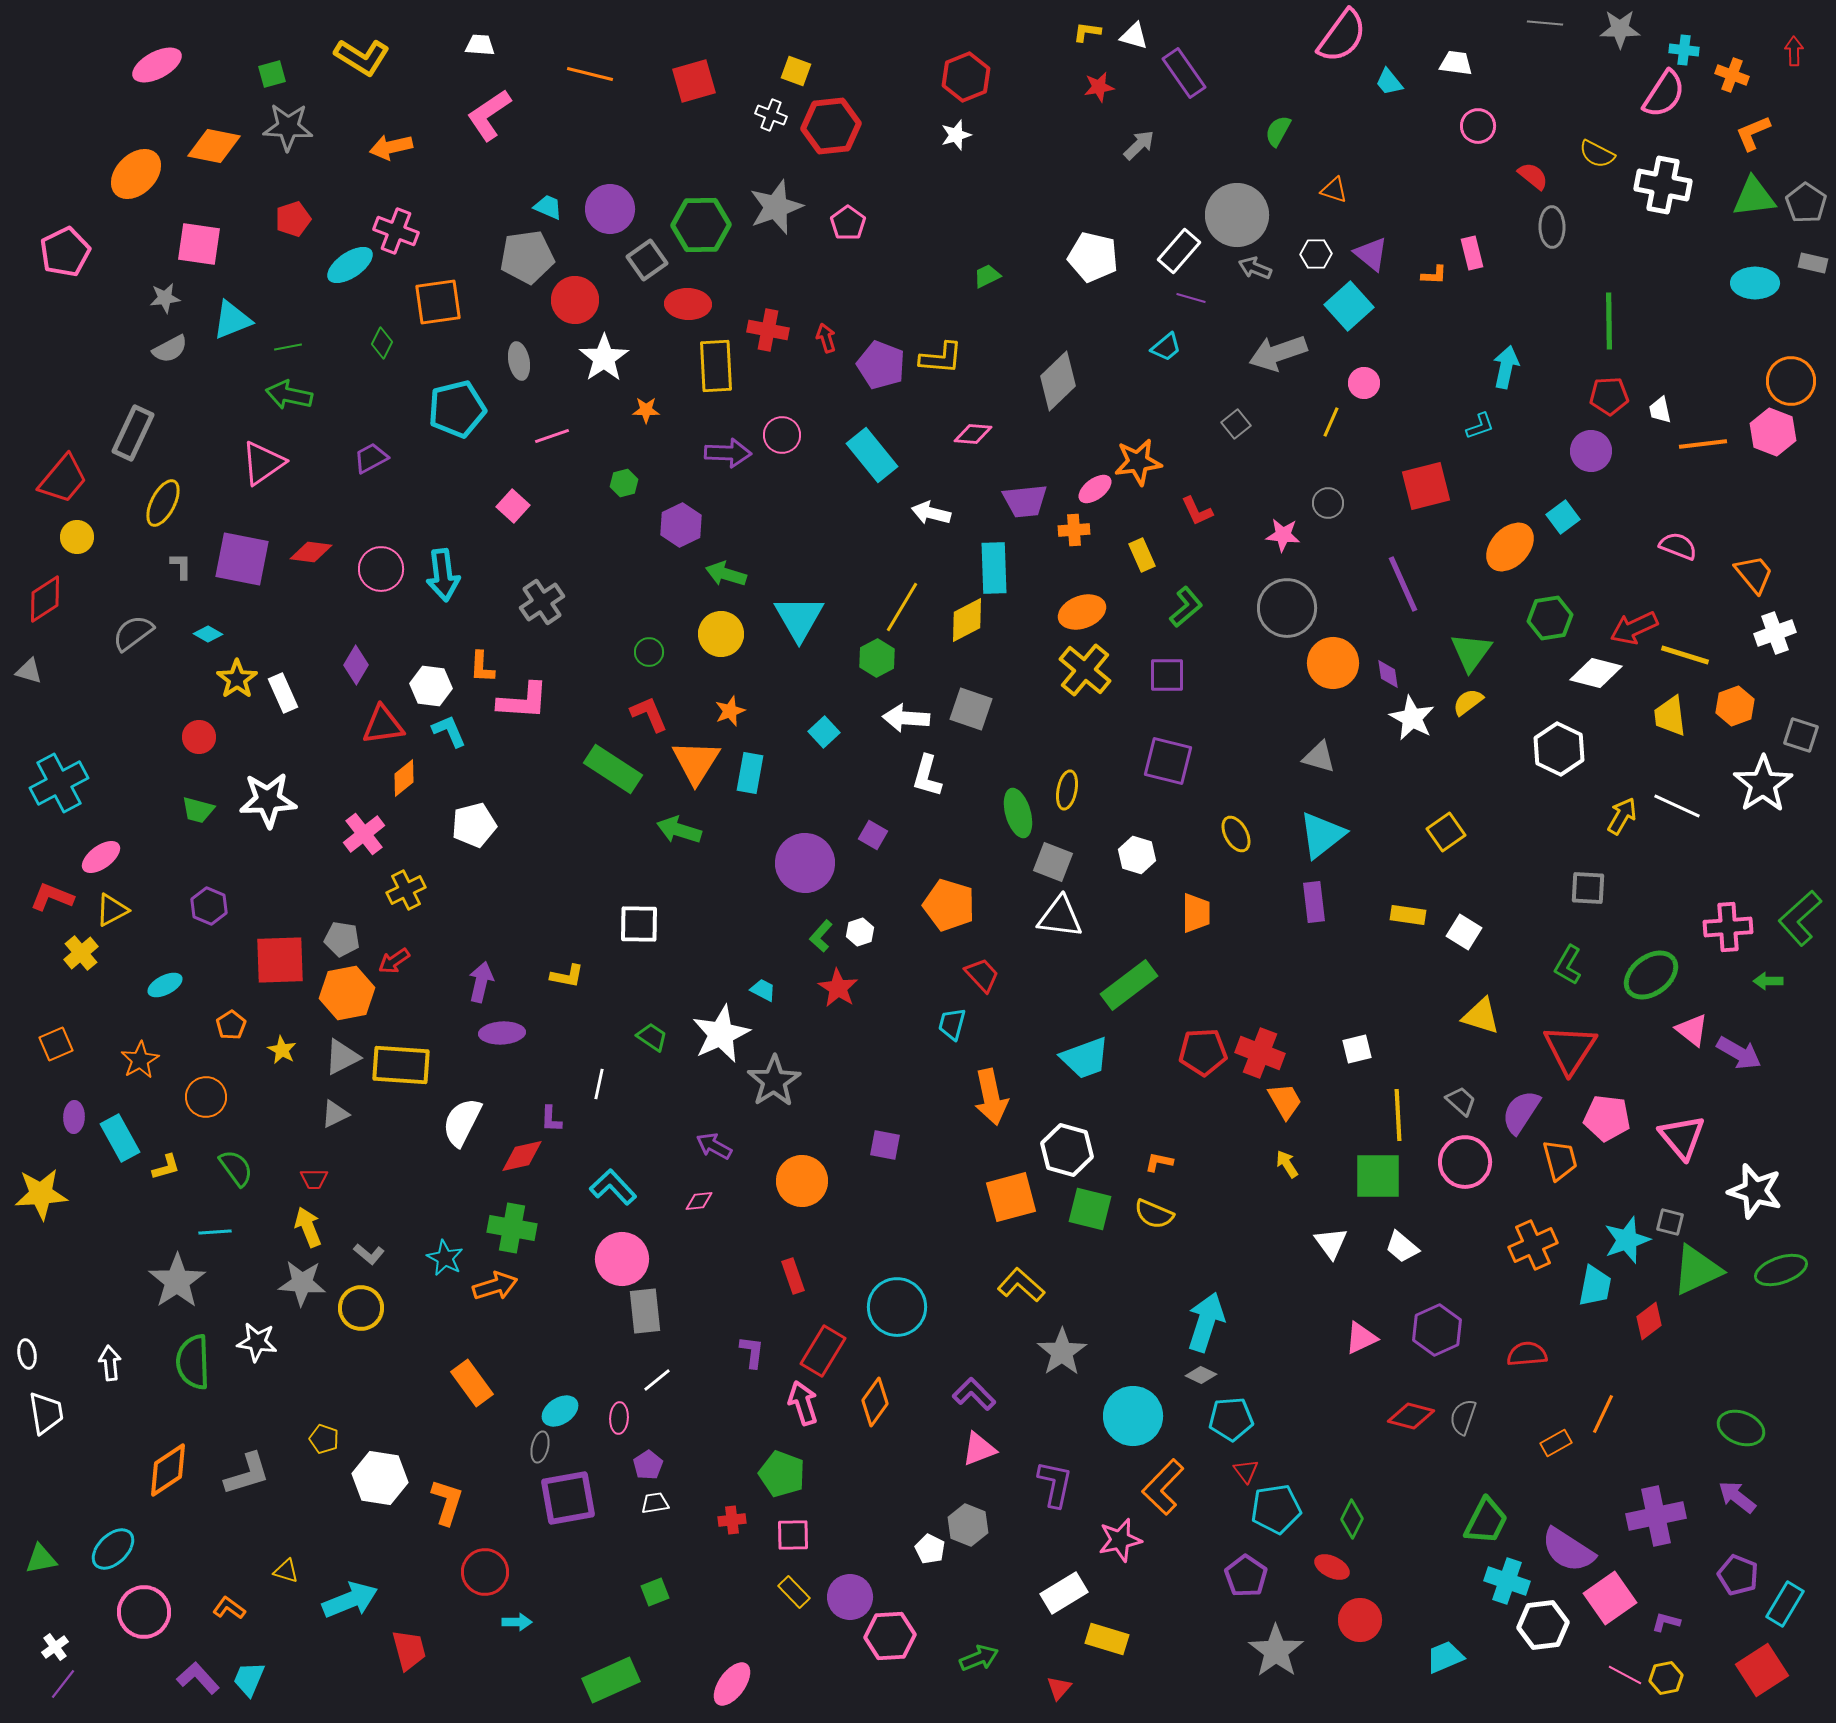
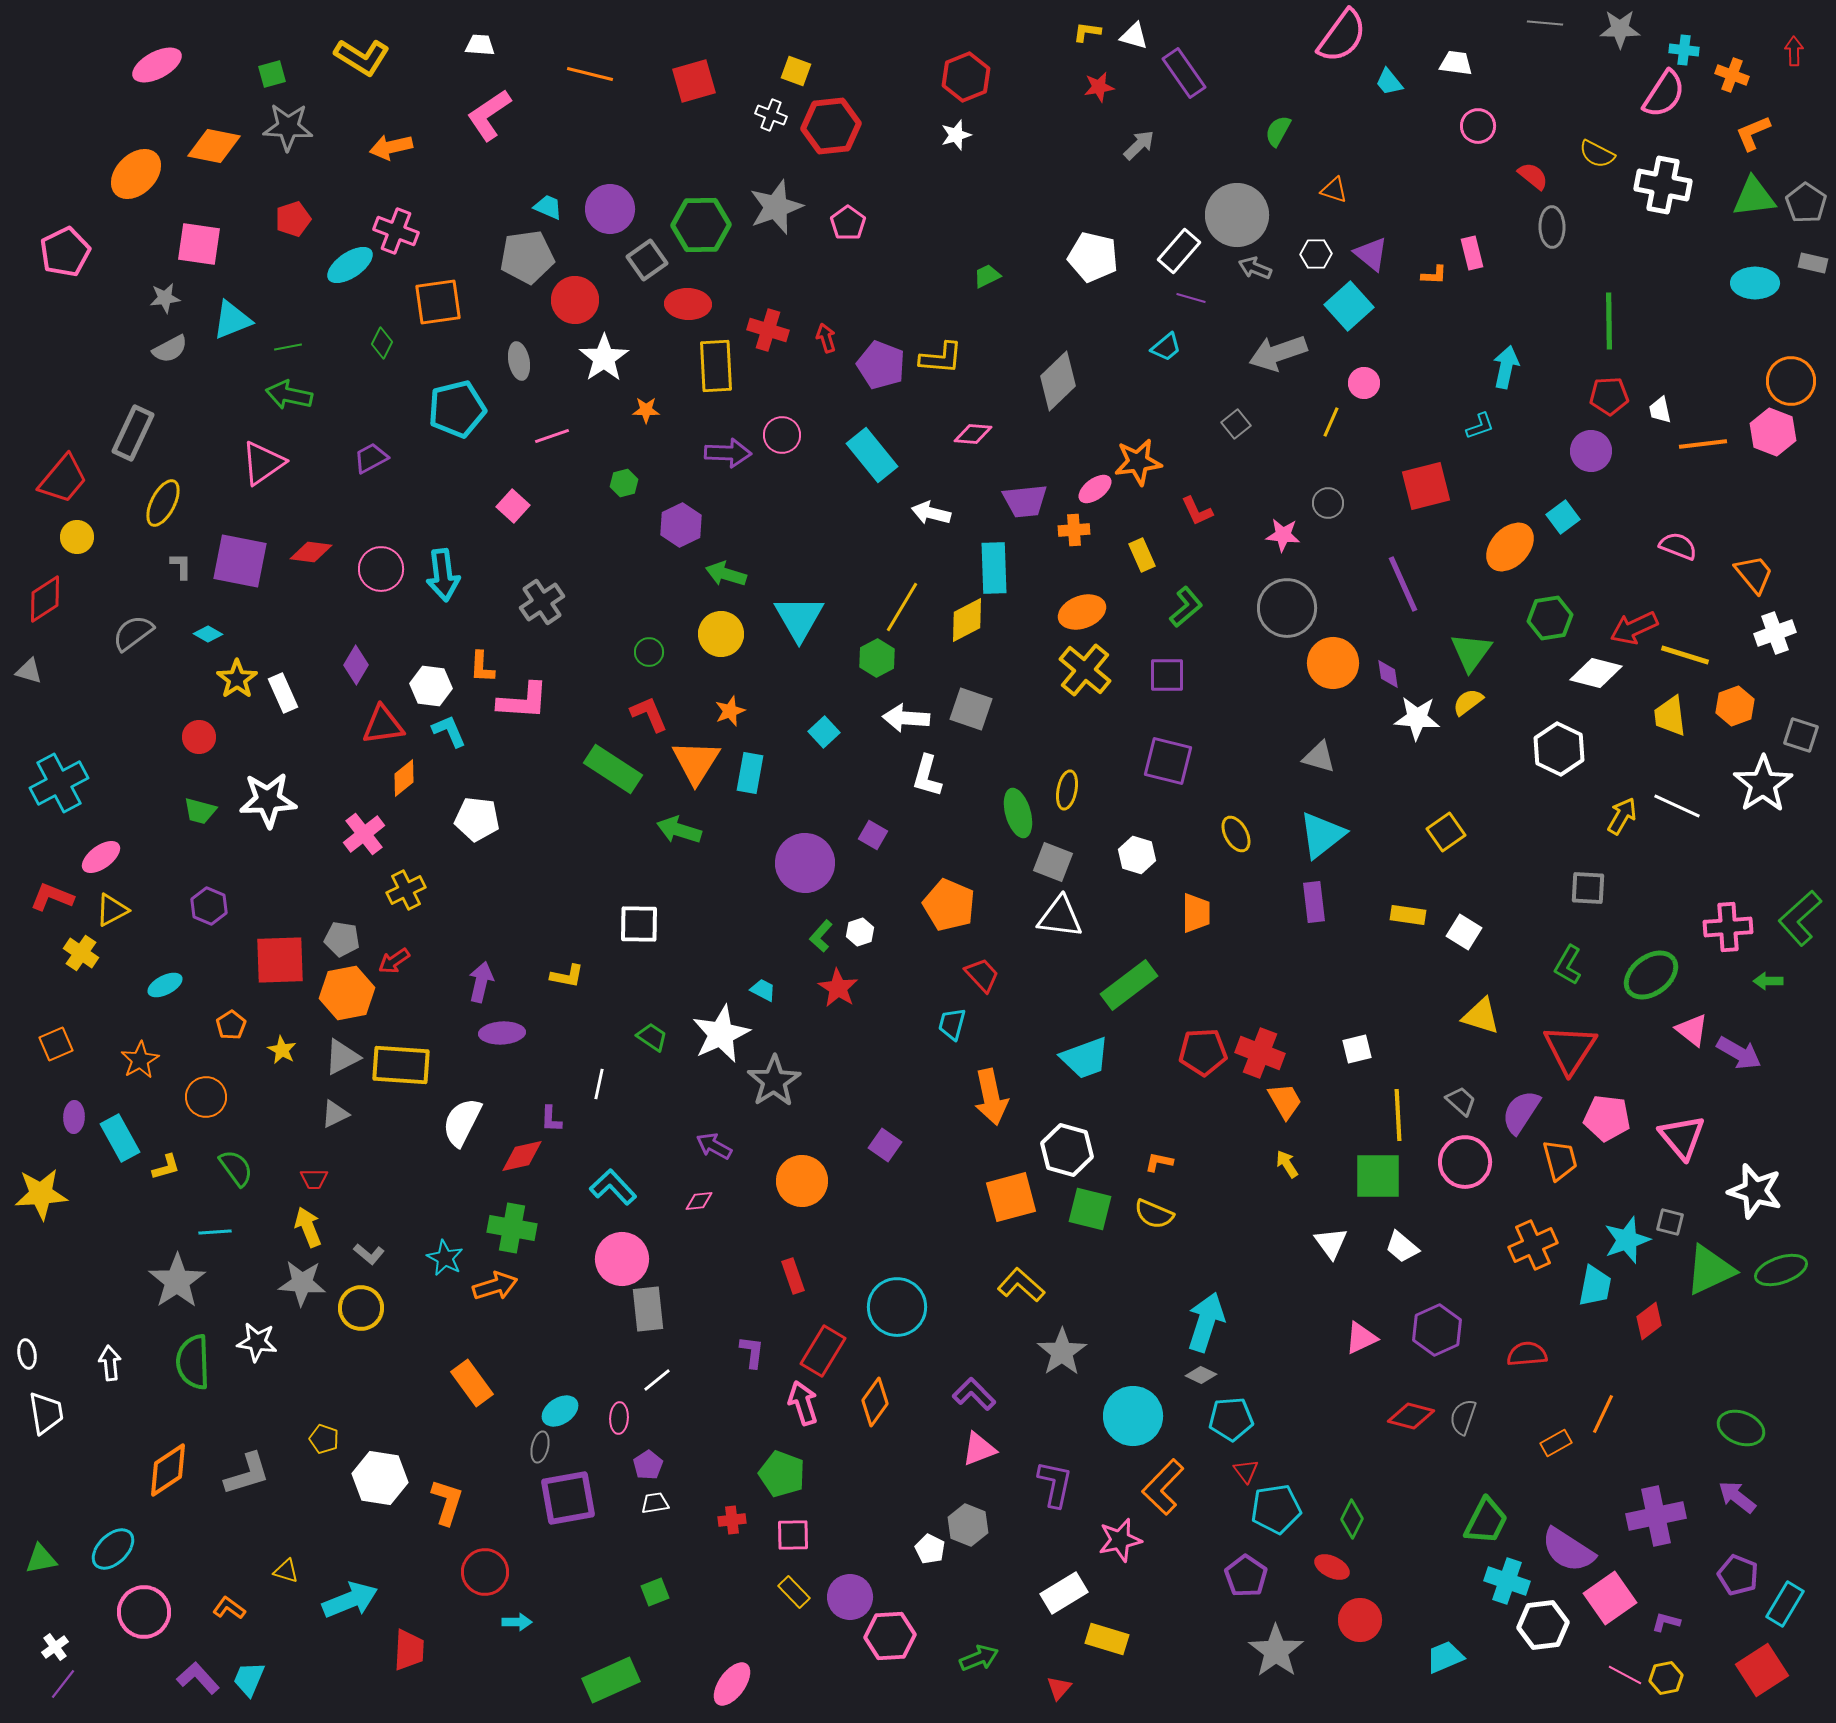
red cross at (768, 330): rotated 6 degrees clockwise
purple square at (242, 559): moved 2 px left, 2 px down
white star at (1412, 718): moved 5 px right; rotated 24 degrees counterclockwise
green trapezoid at (198, 810): moved 2 px right, 1 px down
white pentagon at (474, 825): moved 3 px right, 6 px up; rotated 21 degrees clockwise
orange pentagon at (949, 905): rotated 6 degrees clockwise
yellow cross at (81, 953): rotated 16 degrees counterclockwise
purple square at (885, 1145): rotated 24 degrees clockwise
green triangle at (1697, 1270): moved 13 px right
gray rectangle at (645, 1311): moved 3 px right, 2 px up
red trapezoid at (409, 1650): rotated 18 degrees clockwise
